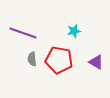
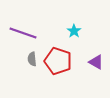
cyan star: rotated 24 degrees counterclockwise
red pentagon: moved 1 px left, 1 px down; rotated 8 degrees clockwise
